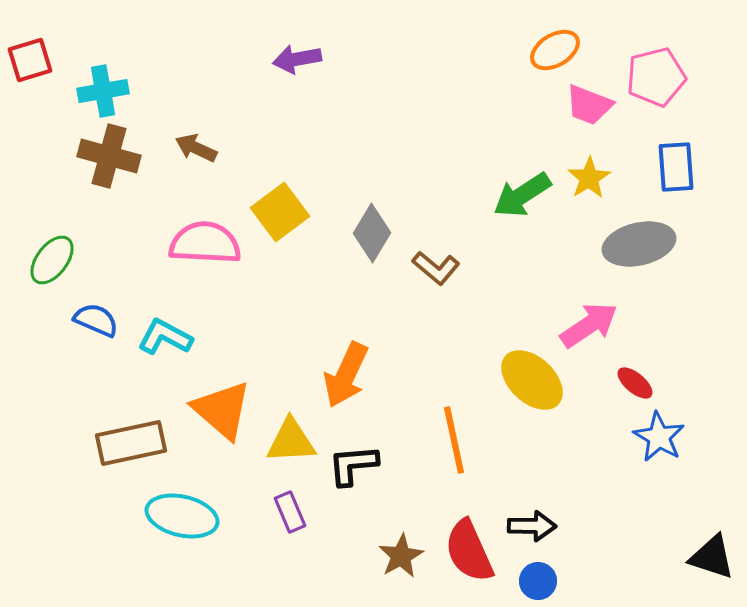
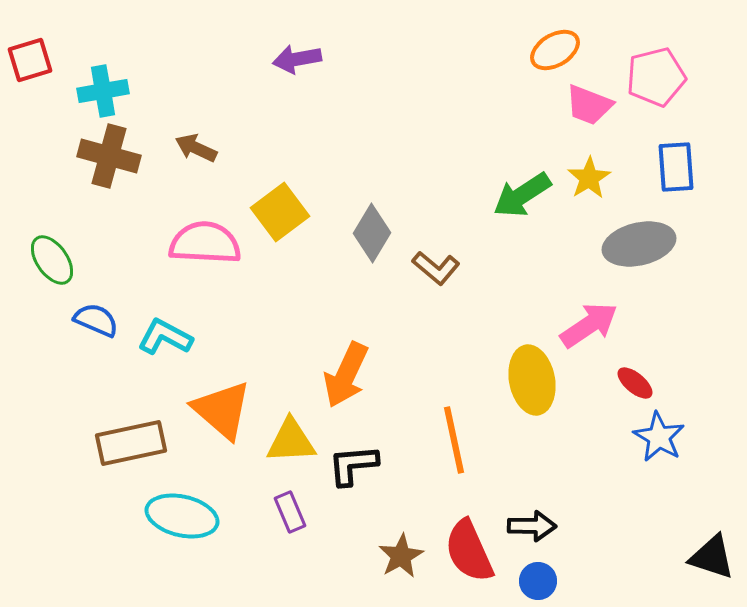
green ellipse: rotated 72 degrees counterclockwise
yellow ellipse: rotated 36 degrees clockwise
